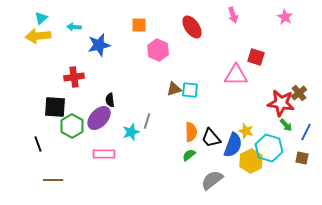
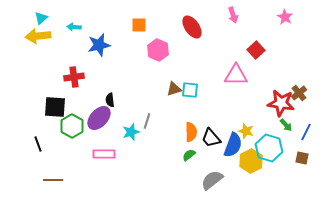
red square: moved 7 px up; rotated 30 degrees clockwise
